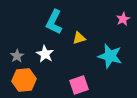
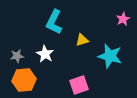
yellow triangle: moved 3 px right, 2 px down
gray star: rotated 24 degrees clockwise
